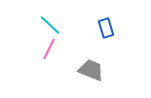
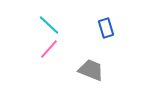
cyan line: moved 1 px left
pink line: rotated 15 degrees clockwise
